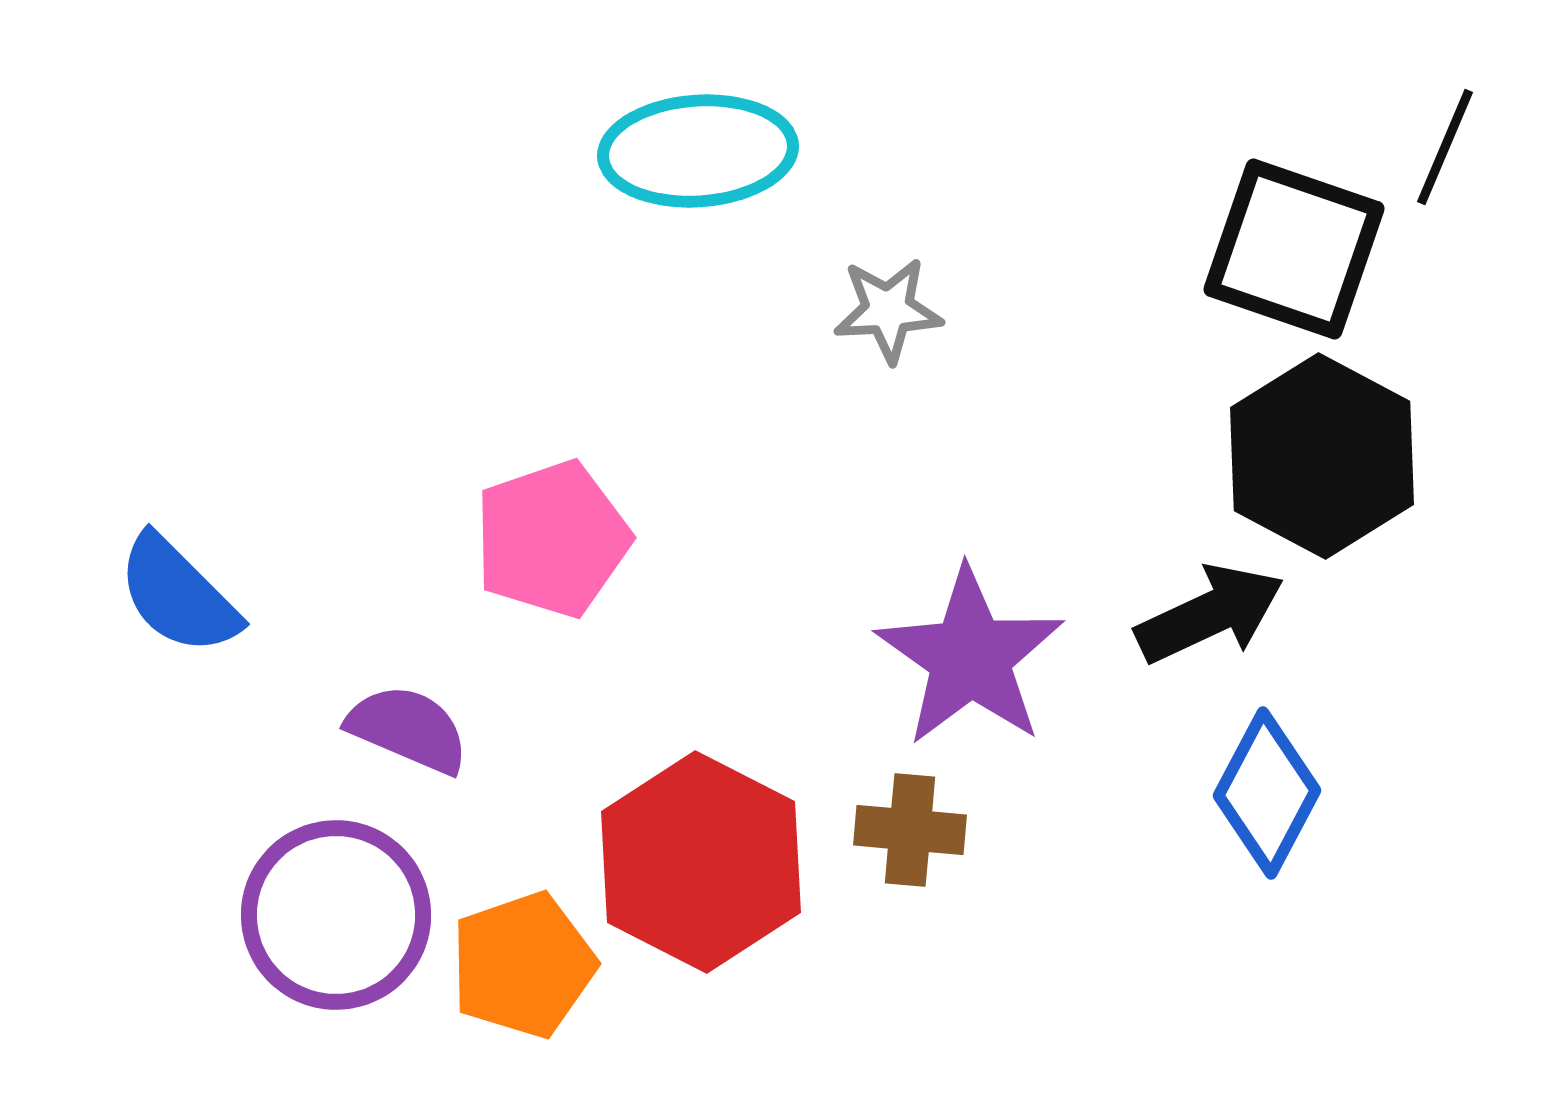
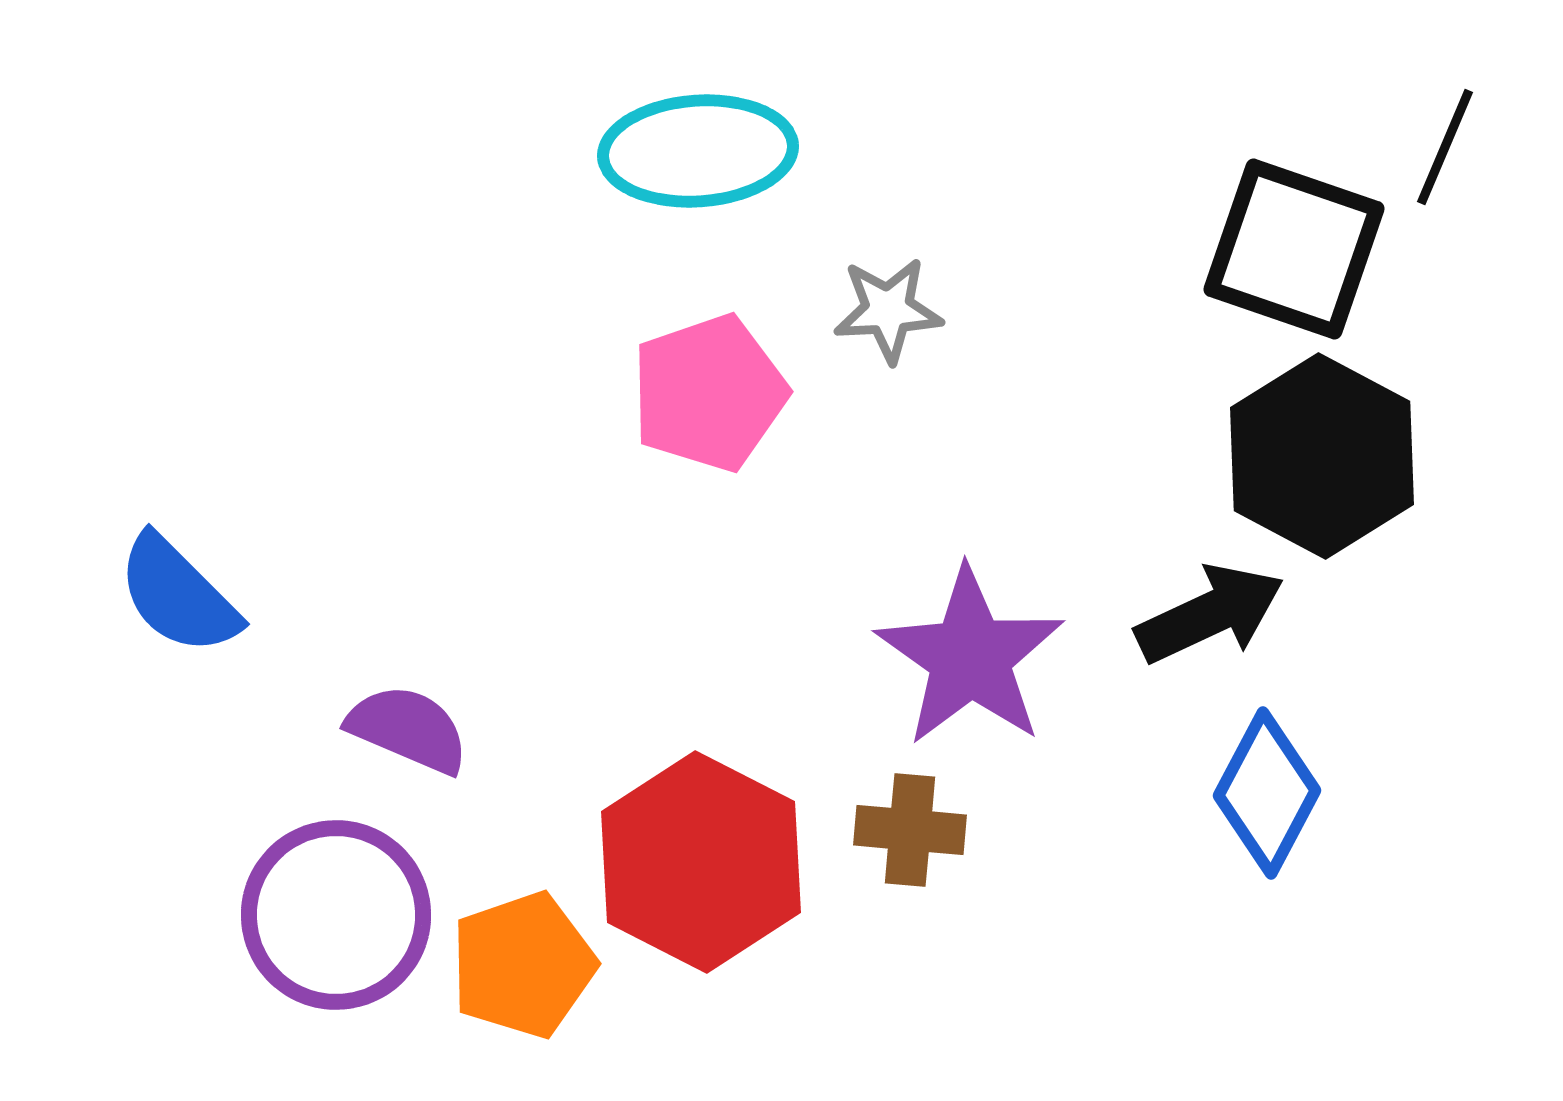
pink pentagon: moved 157 px right, 146 px up
